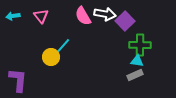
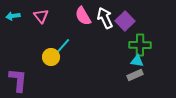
white arrow: moved 4 px down; rotated 125 degrees counterclockwise
